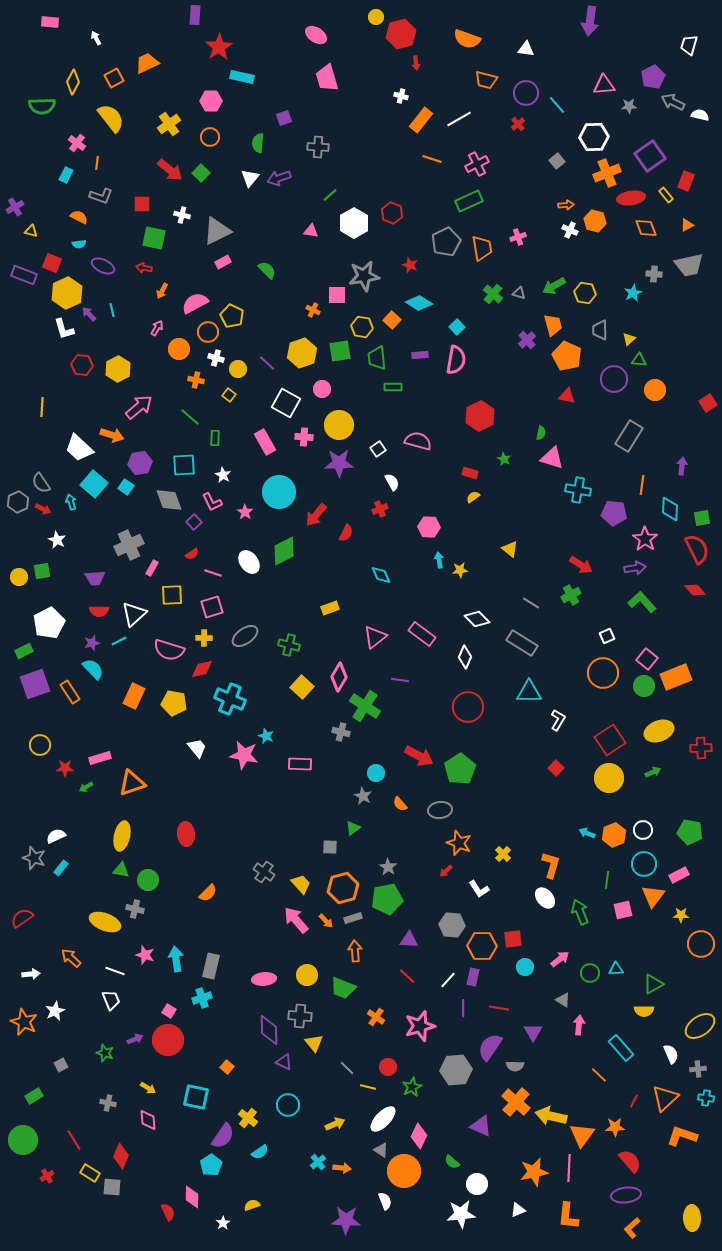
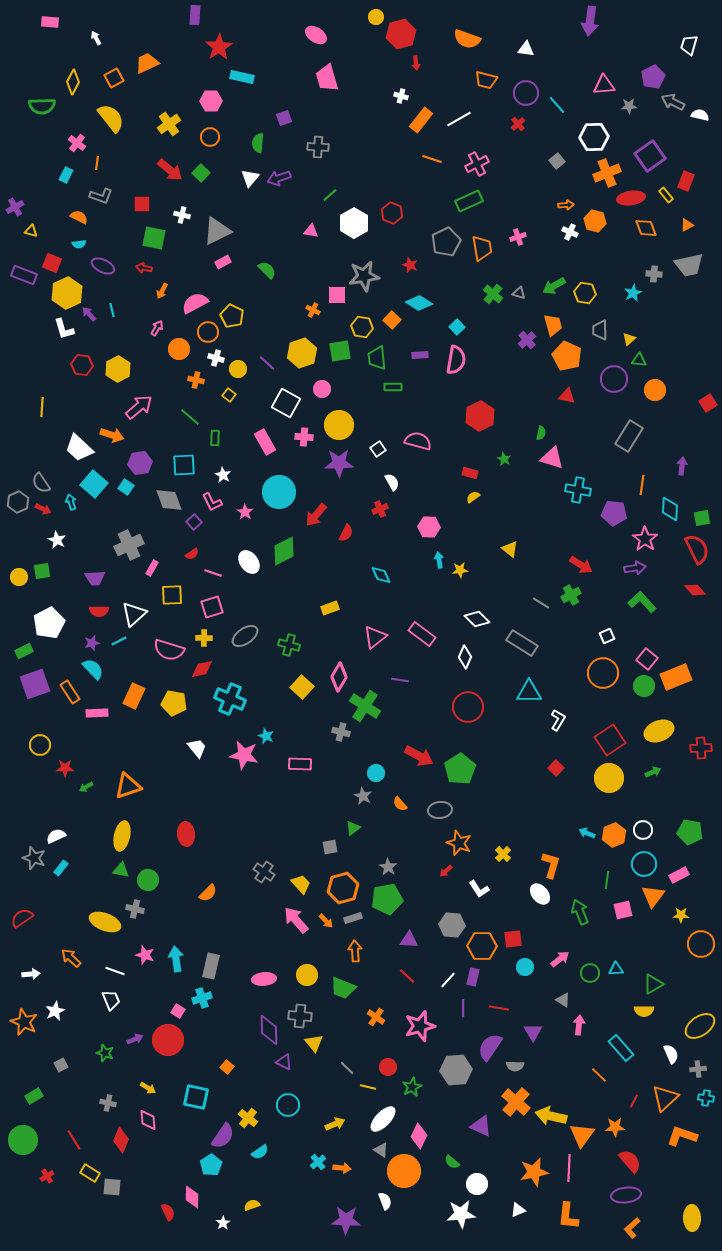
white cross at (570, 230): moved 2 px down
gray line at (531, 603): moved 10 px right
pink rectangle at (100, 758): moved 3 px left, 45 px up; rotated 15 degrees clockwise
orange triangle at (132, 783): moved 4 px left, 3 px down
gray square at (330, 847): rotated 14 degrees counterclockwise
white ellipse at (545, 898): moved 5 px left, 4 px up
pink square at (169, 1011): moved 9 px right
red diamond at (121, 1156): moved 16 px up
